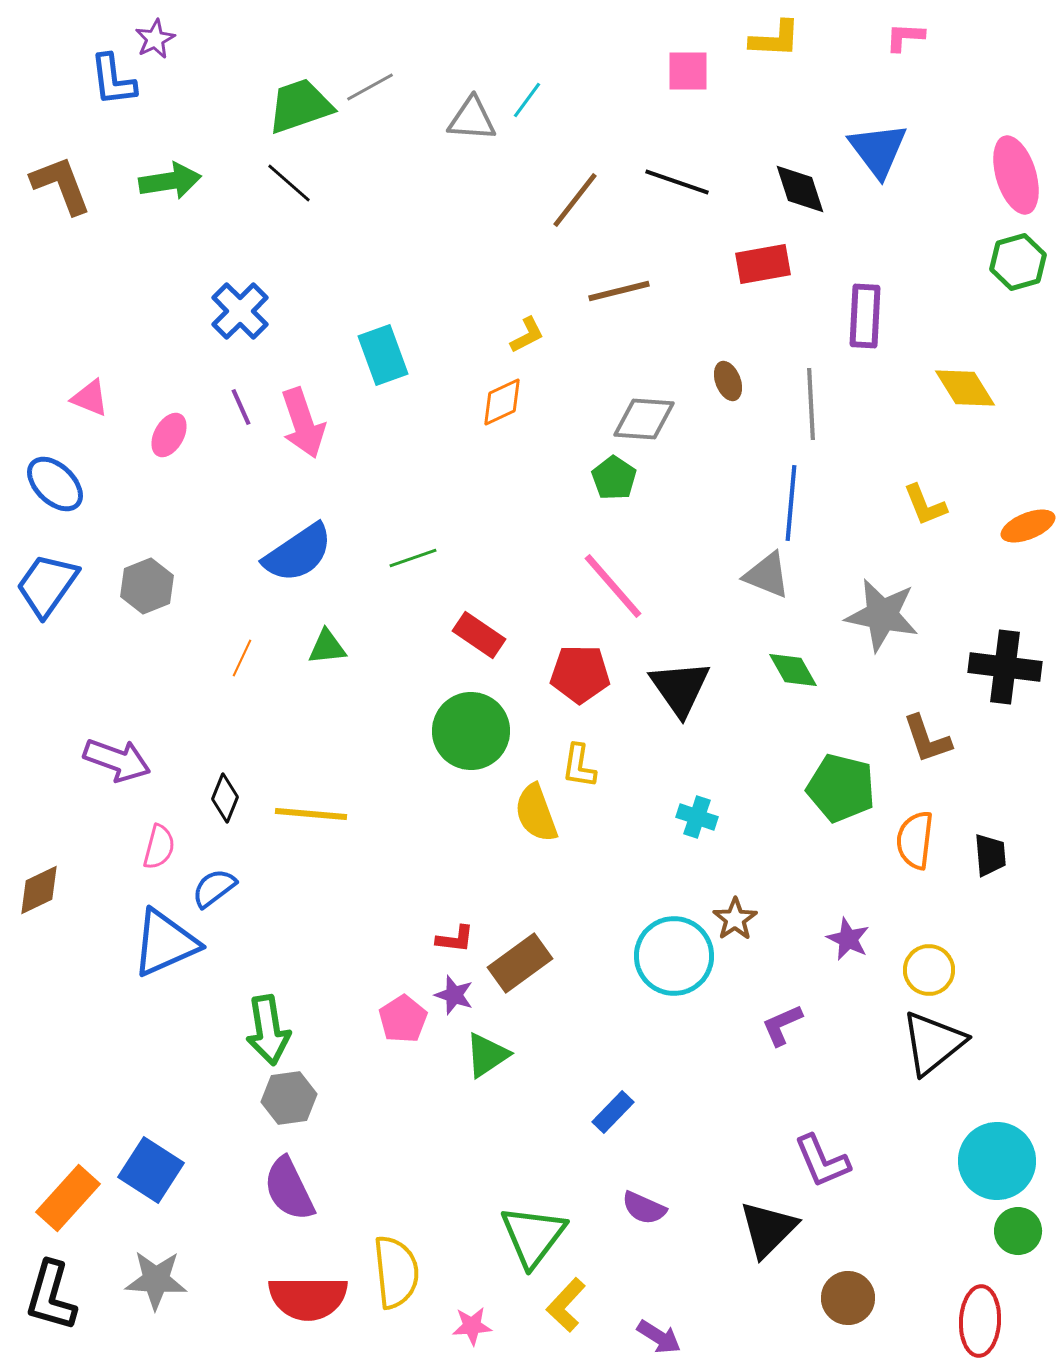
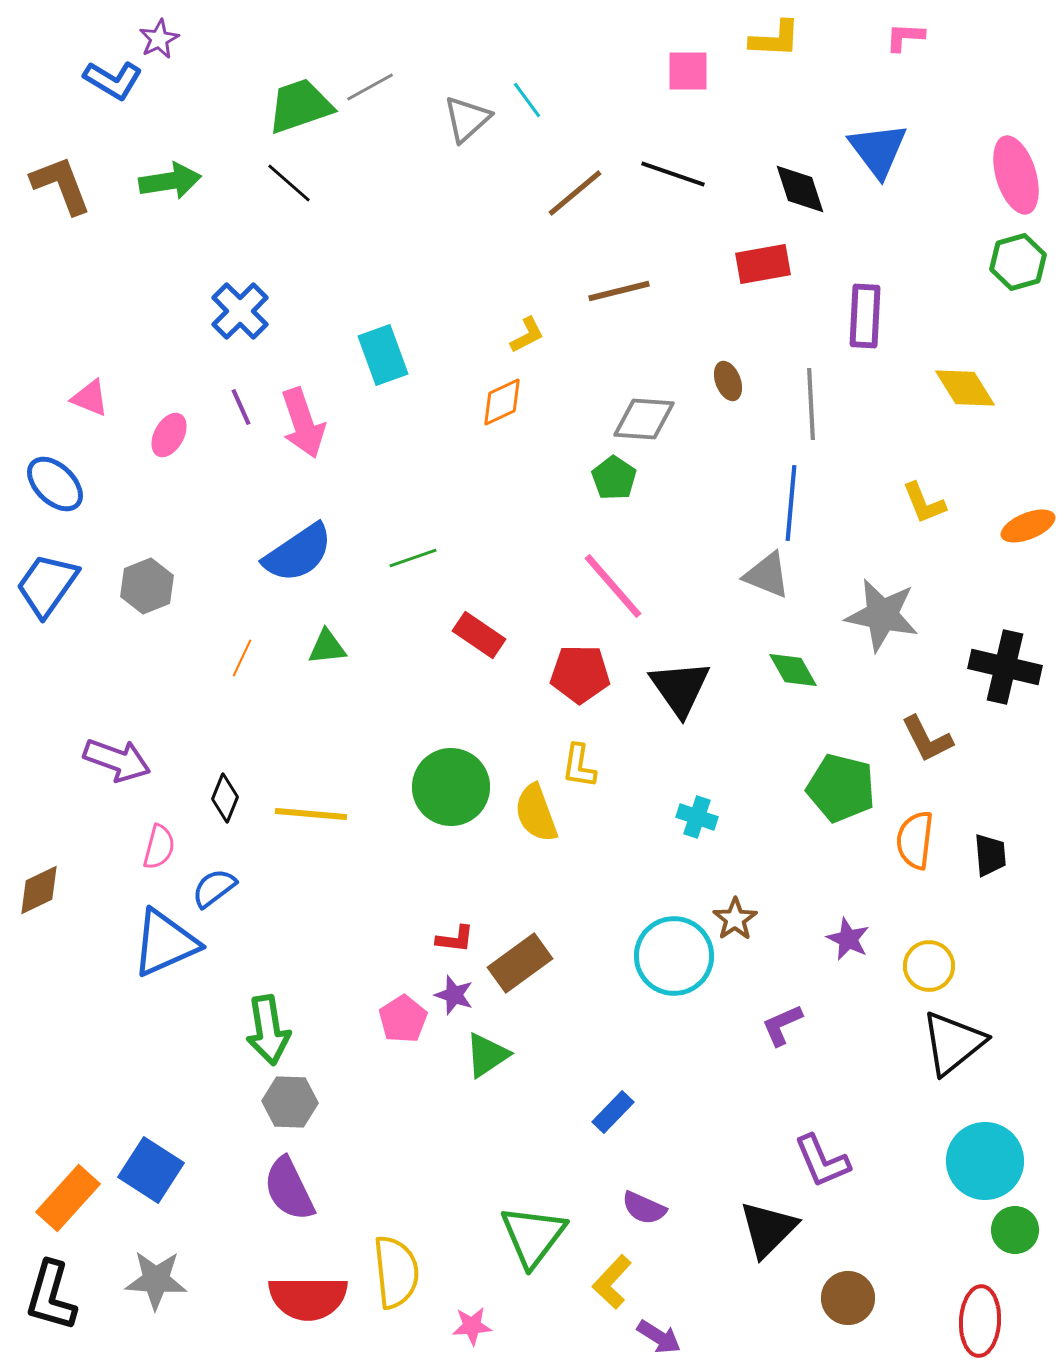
purple star at (155, 39): moved 4 px right
blue L-shape at (113, 80): rotated 52 degrees counterclockwise
cyan line at (527, 100): rotated 72 degrees counterclockwise
gray triangle at (472, 119): moved 5 px left; rotated 46 degrees counterclockwise
black line at (677, 182): moved 4 px left, 8 px up
brown line at (575, 200): moved 7 px up; rotated 12 degrees clockwise
yellow L-shape at (925, 505): moved 1 px left, 2 px up
black cross at (1005, 667): rotated 6 degrees clockwise
green circle at (471, 731): moved 20 px left, 56 px down
brown L-shape at (927, 739): rotated 8 degrees counterclockwise
yellow circle at (929, 970): moved 4 px up
black triangle at (933, 1043): moved 20 px right
gray hexagon at (289, 1098): moved 1 px right, 4 px down; rotated 10 degrees clockwise
cyan circle at (997, 1161): moved 12 px left
green circle at (1018, 1231): moved 3 px left, 1 px up
yellow L-shape at (566, 1305): moved 46 px right, 23 px up
